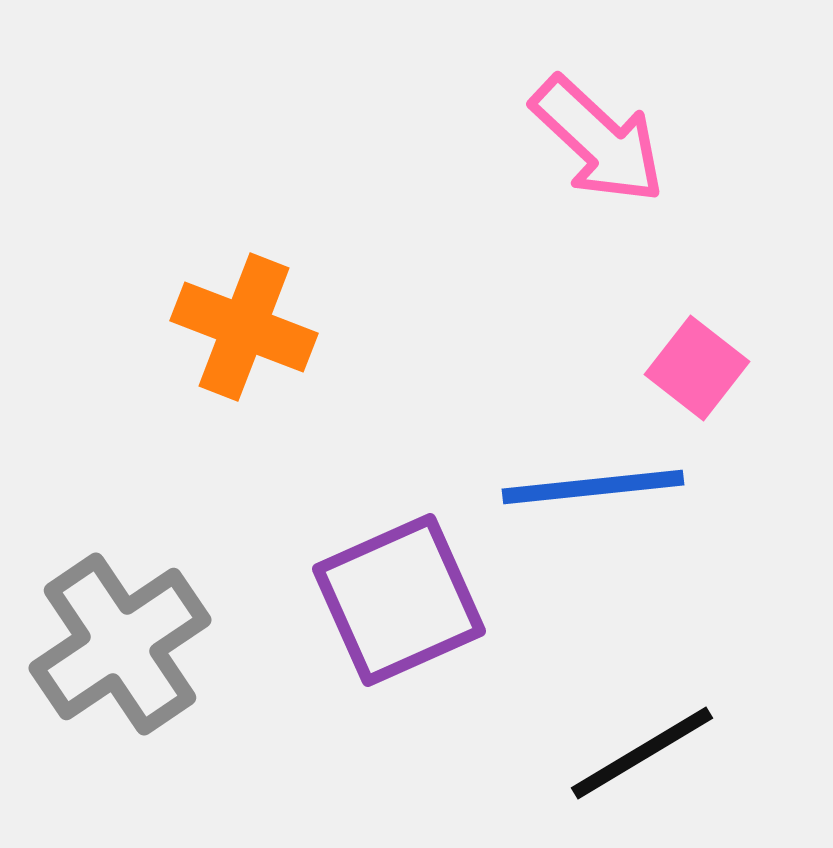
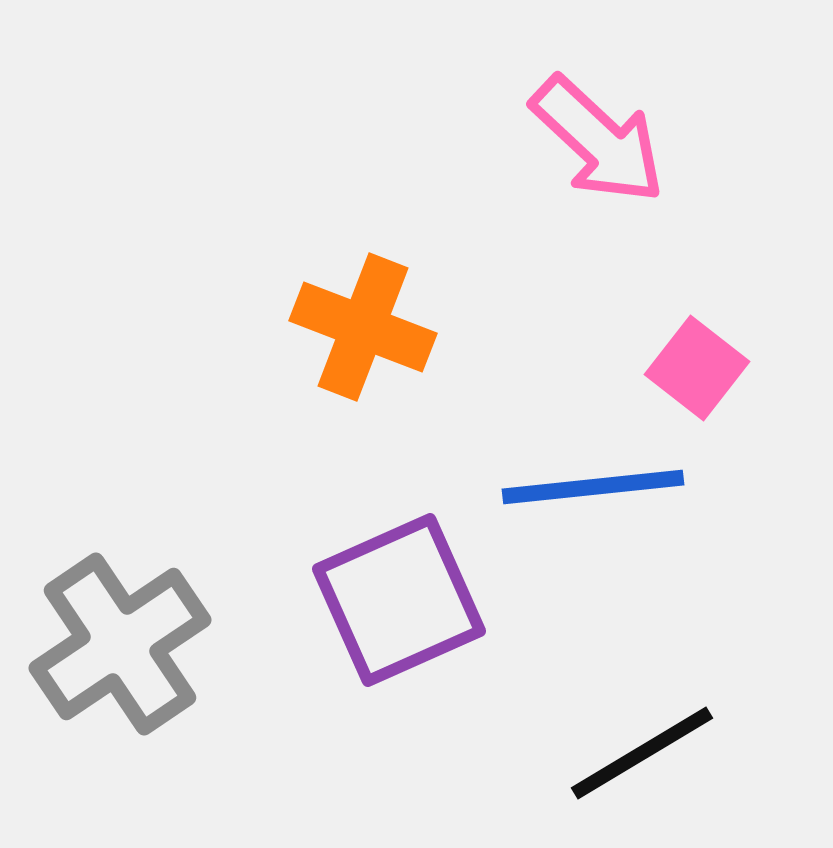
orange cross: moved 119 px right
